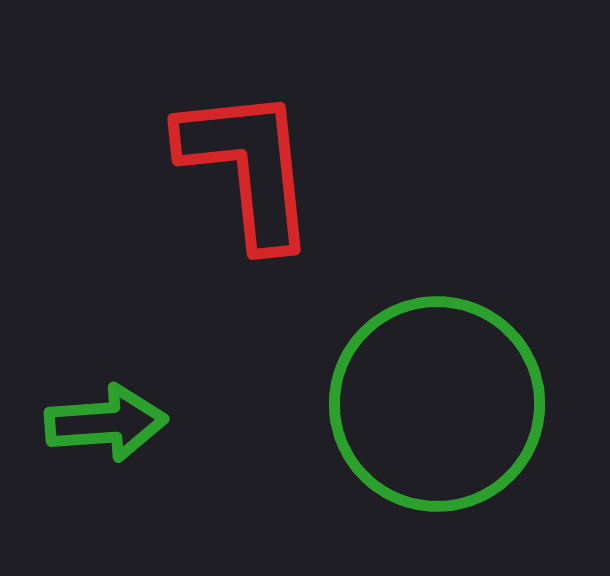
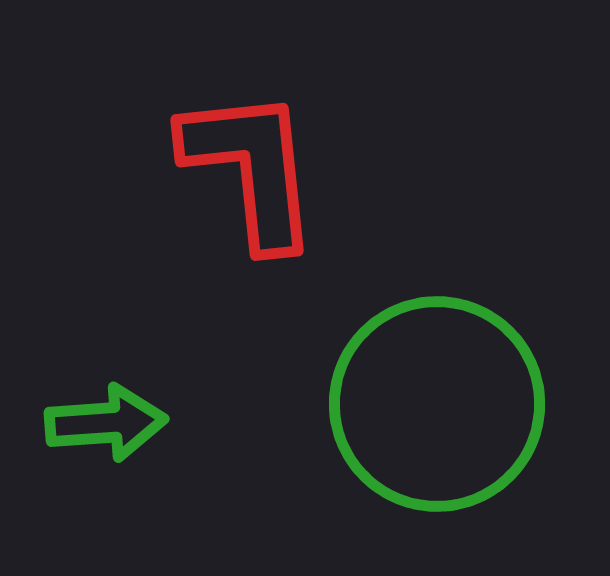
red L-shape: moved 3 px right, 1 px down
